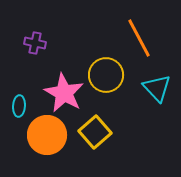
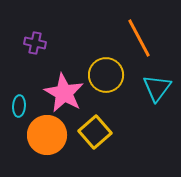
cyan triangle: rotated 20 degrees clockwise
